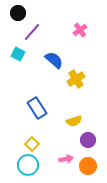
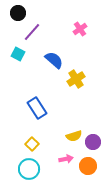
pink cross: moved 1 px up
yellow semicircle: moved 15 px down
purple circle: moved 5 px right, 2 px down
cyan circle: moved 1 px right, 4 px down
